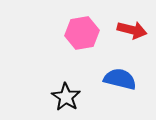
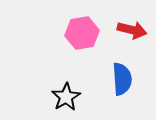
blue semicircle: moved 2 px right; rotated 72 degrees clockwise
black star: rotated 8 degrees clockwise
